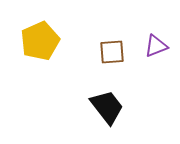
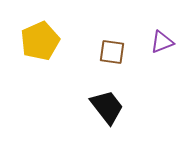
purple triangle: moved 6 px right, 4 px up
brown square: rotated 12 degrees clockwise
